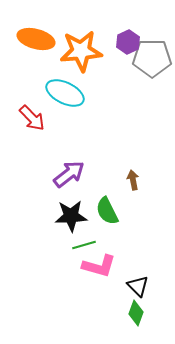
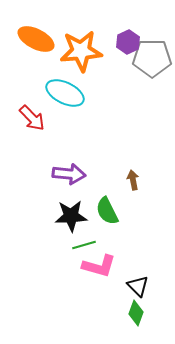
orange ellipse: rotated 12 degrees clockwise
purple arrow: rotated 44 degrees clockwise
